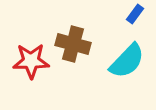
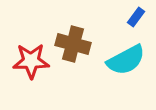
blue rectangle: moved 1 px right, 3 px down
cyan semicircle: moved 1 px left, 1 px up; rotated 18 degrees clockwise
